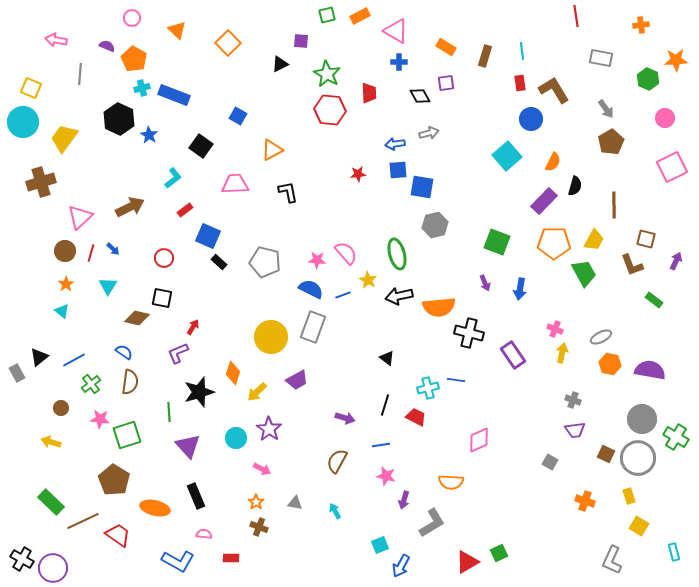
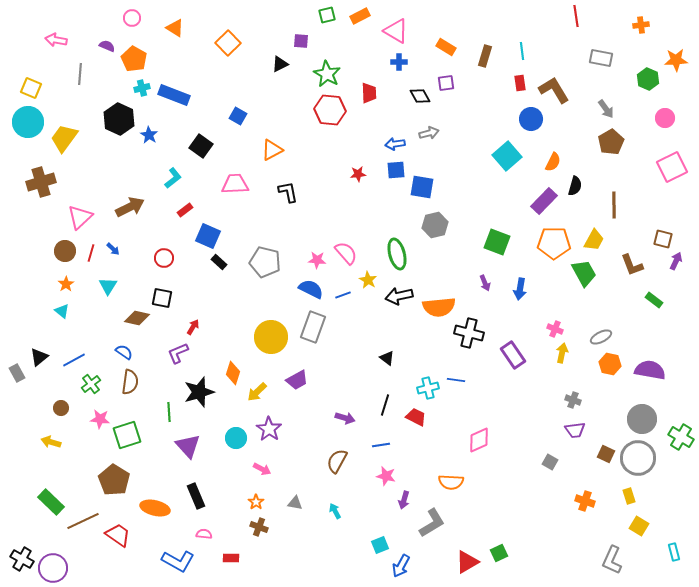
orange triangle at (177, 30): moved 2 px left, 2 px up; rotated 12 degrees counterclockwise
cyan circle at (23, 122): moved 5 px right
blue square at (398, 170): moved 2 px left
brown square at (646, 239): moved 17 px right
green cross at (676, 437): moved 5 px right
